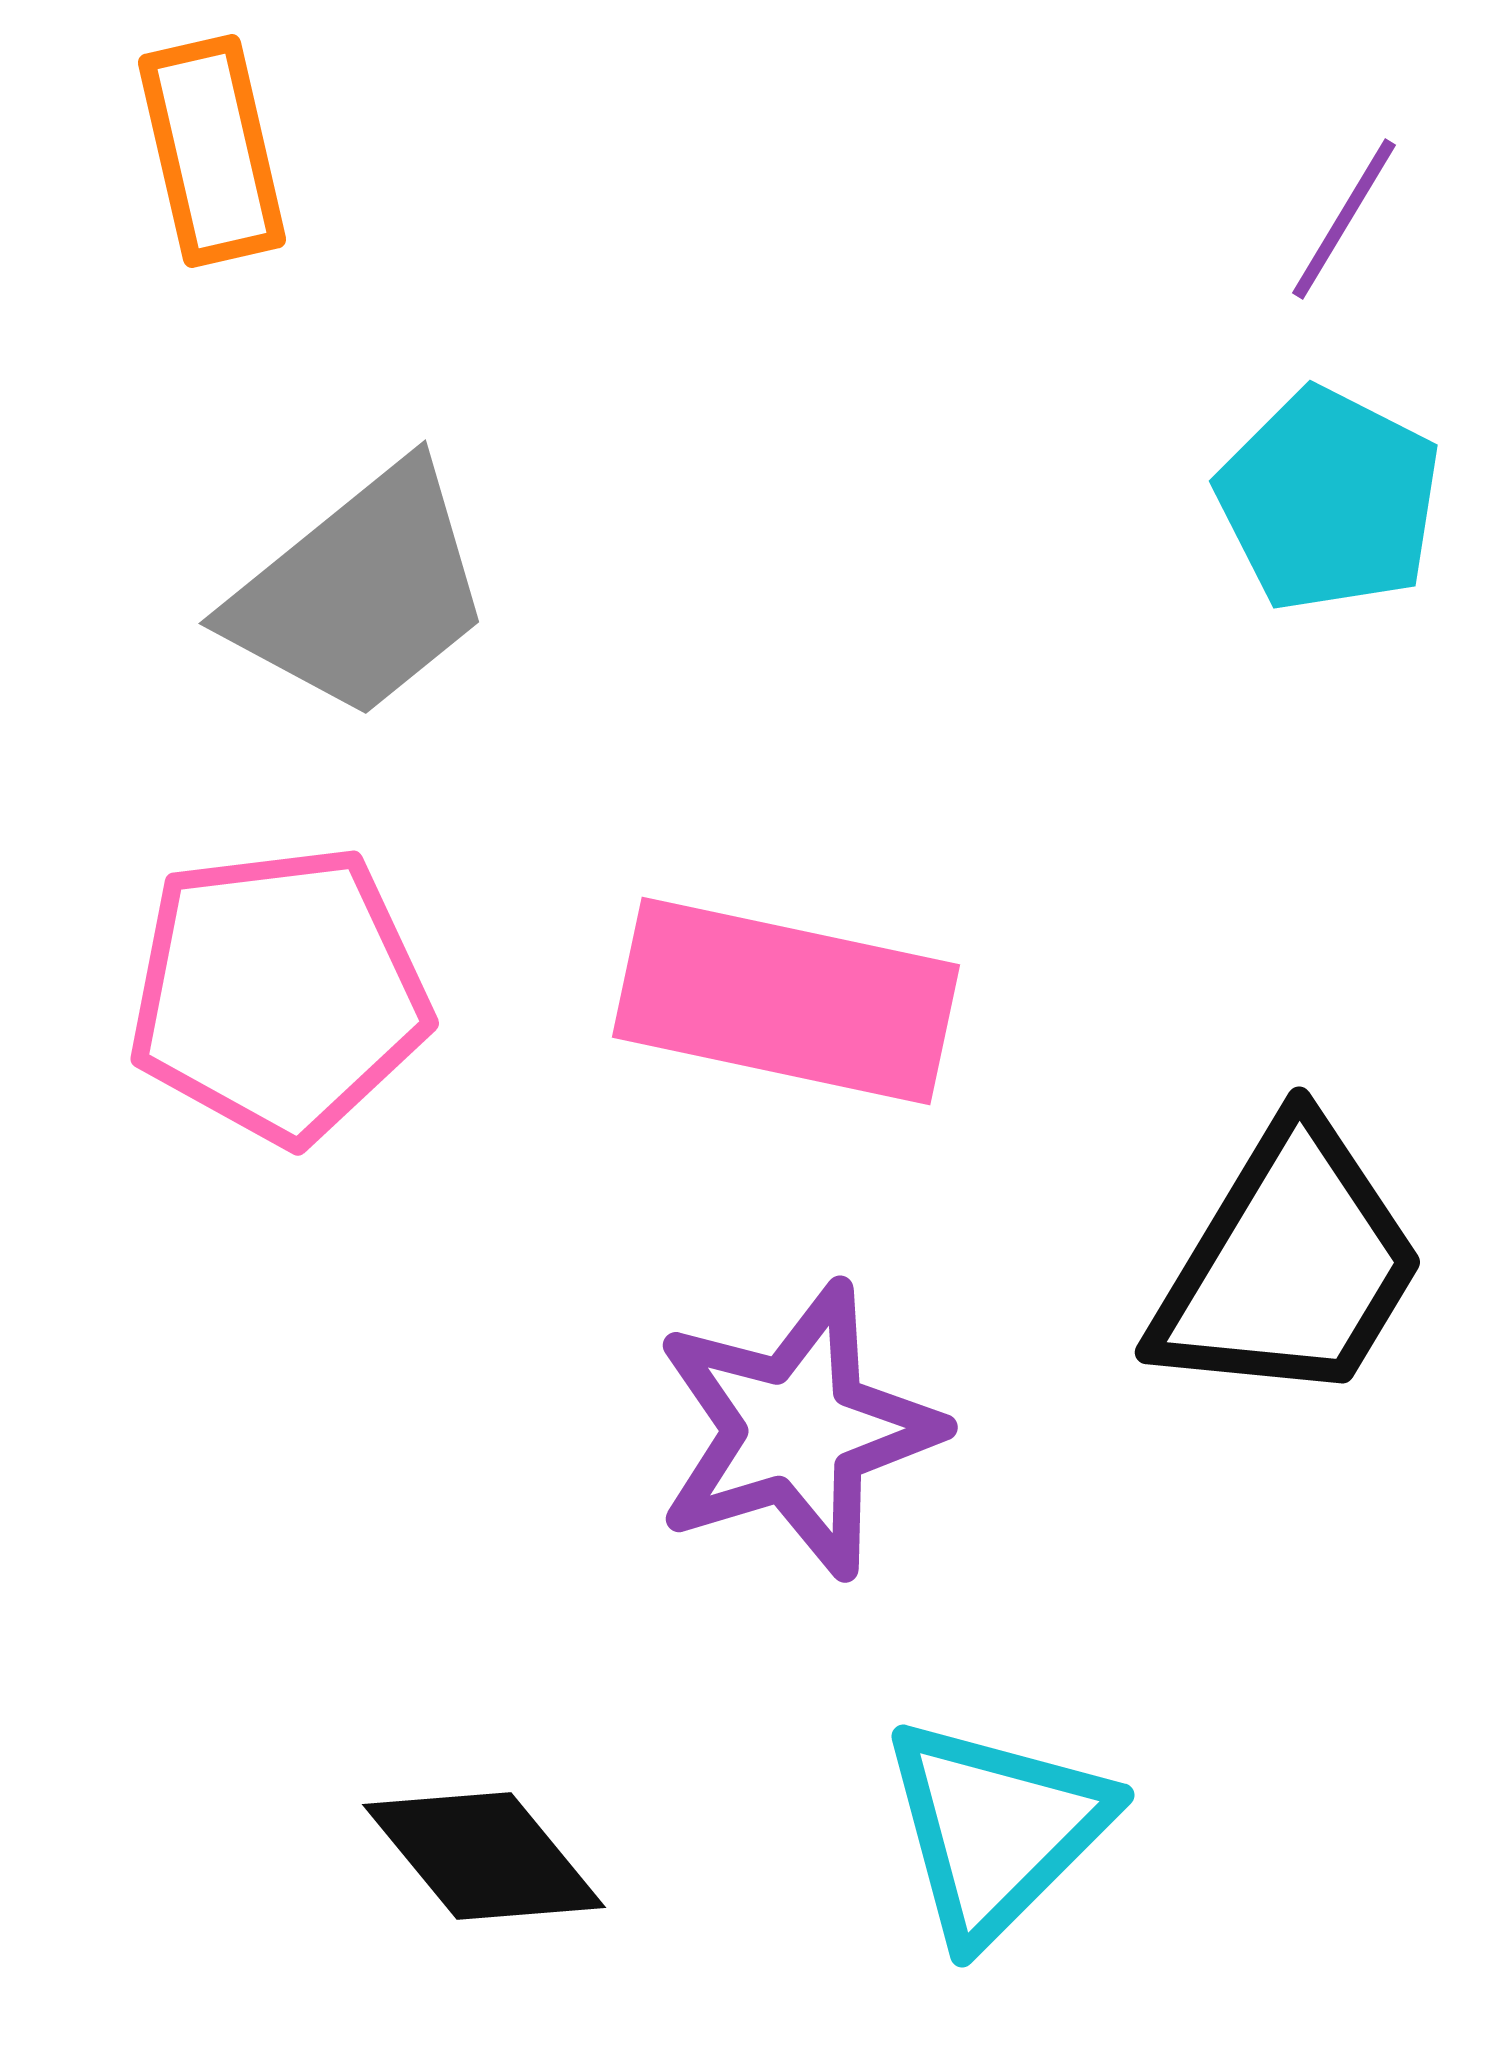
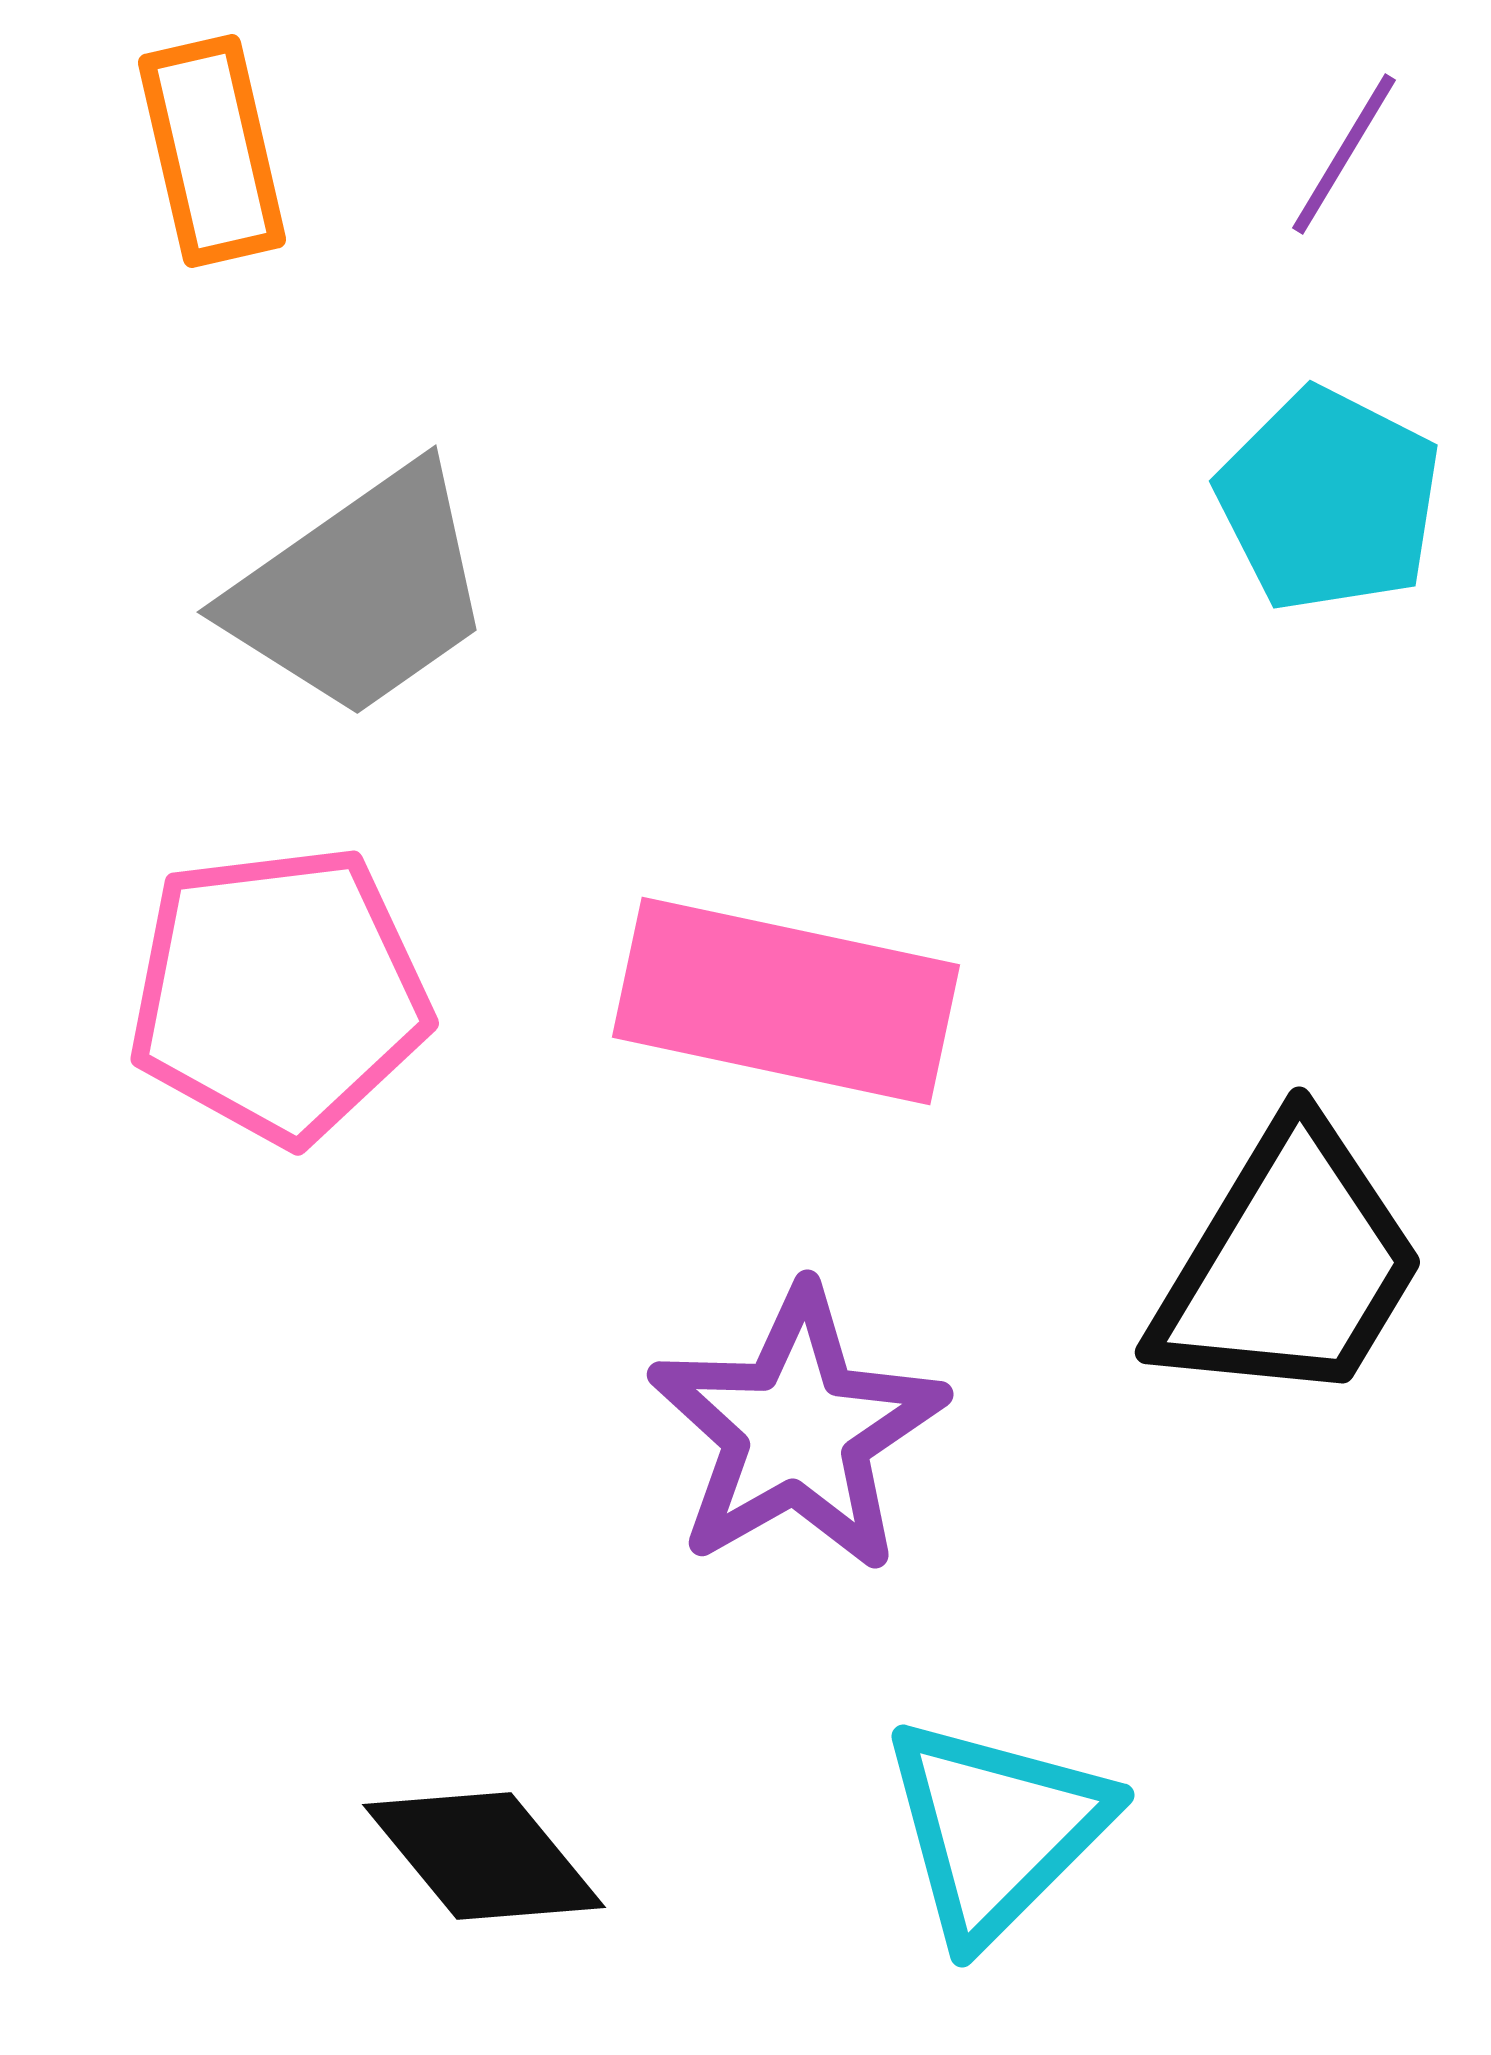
purple line: moved 65 px up
gray trapezoid: rotated 4 degrees clockwise
purple star: rotated 13 degrees counterclockwise
